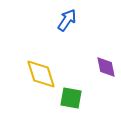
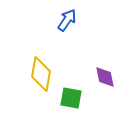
purple diamond: moved 1 px left, 10 px down
yellow diamond: rotated 28 degrees clockwise
